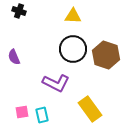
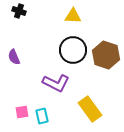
black circle: moved 1 px down
cyan rectangle: moved 1 px down
